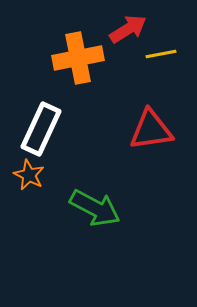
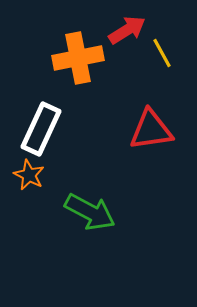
red arrow: moved 1 px left, 1 px down
yellow line: moved 1 px right, 1 px up; rotated 72 degrees clockwise
green arrow: moved 5 px left, 4 px down
